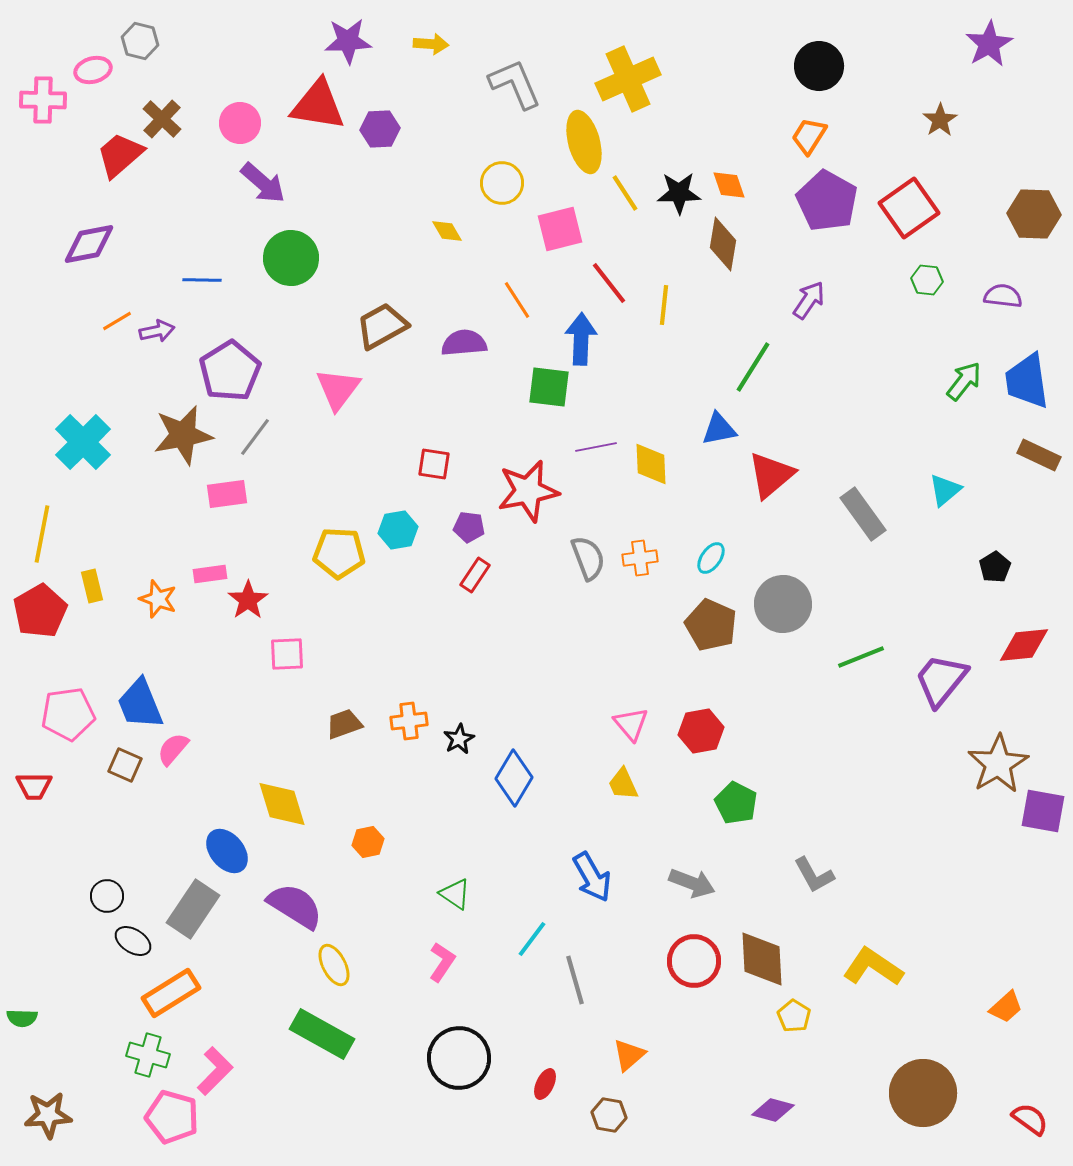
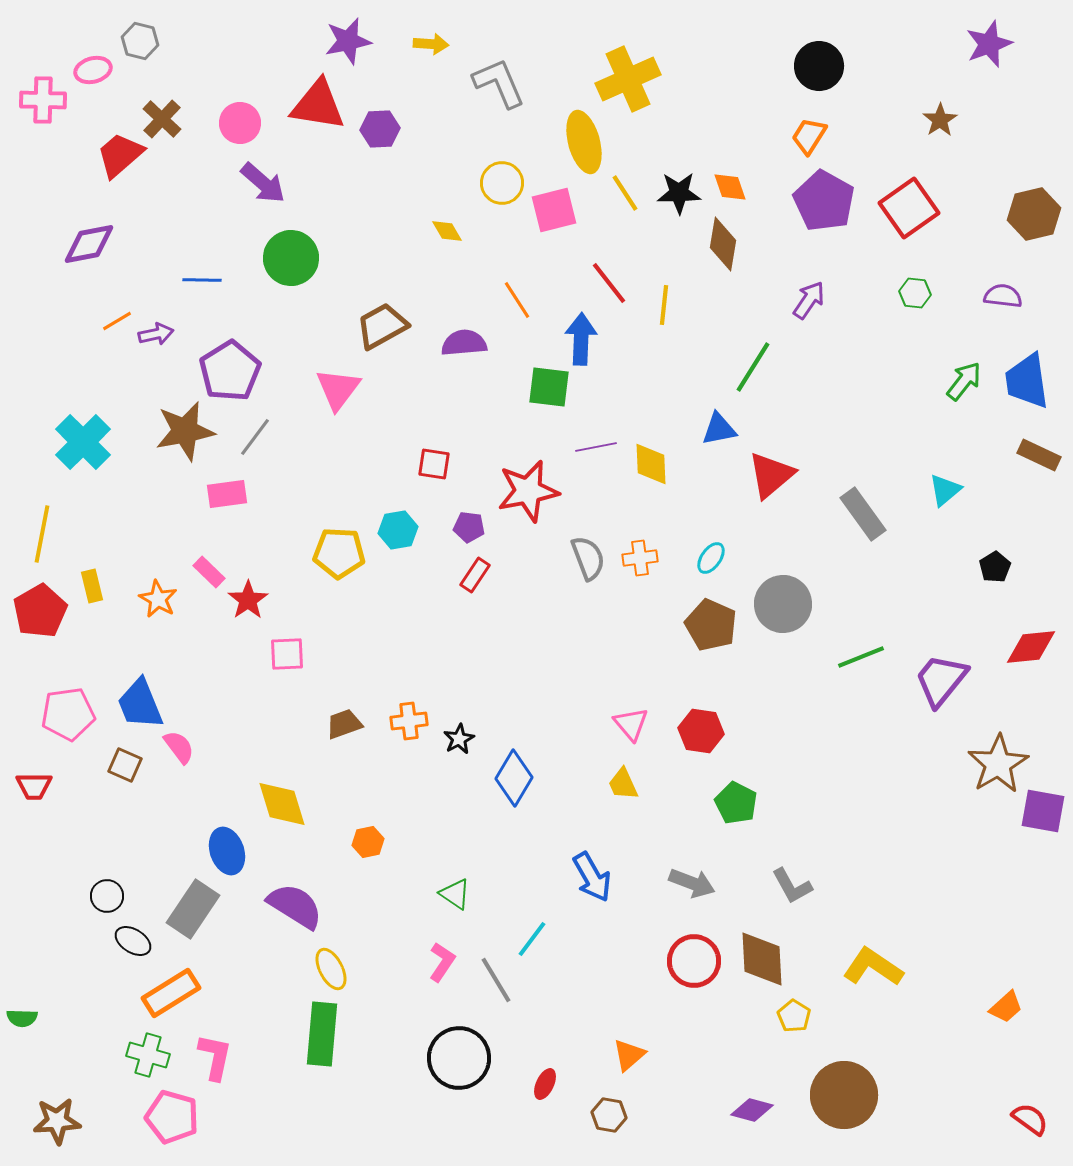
purple star at (348, 41): rotated 9 degrees counterclockwise
purple star at (989, 44): rotated 9 degrees clockwise
gray L-shape at (515, 84): moved 16 px left, 1 px up
orange diamond at (729, 185): moved 1 px right, 2 px down
purple pentagon at (827, 201): moved 3 px left
brown hexagon at (1034, 214): rotated 15 degrees counterclockwise
pink square at (560, 229): moved 6 px left, 19 px up
green hexagon at (927, 280): moved 12 px left, 13 px down
purple arrow at (157, 331): moved 1 px left, 3 px down
brown star at (183, 435): moved 2 px right, 4 px up
pink rectangle at (210, 574): moved 1 px left, 2 px up; rotated 52 degrees clockwise
orange star at (158, 599): rotated 9 degrees clockwise
red diamond at (1024, 645): moved 7 px right, 2 px down
red hexagon at (701, 731): rotated 18 degrees clockwise
pink semicircle at (173, 749): moved 6 px right, 2 px up; rotated 102 degrees clockwise
blue ellipse at (227, 851): rotated 21 degrees clockwise
gray L-shape at (814, 875): moved 22 px left, 11 px down
yellow ellipse at (334, 965): moved 3 px left, 4 px down
gray line at (575, 980): moved 79 px left; rotated 15 degrees counterclockwise
green rectangle at (322, 1034): rotated 66 degrees clockwise
pink L-shape at (215, 1071): moved 14 px up; rotated 33 degrees counterclockwise
brown circle at (923, 1093): moved 79 px left, 2 px down
purple diamond at (773, 1110): moved 21 px left
brown star at (48, 1115): moved 9 px right, 6 px down
